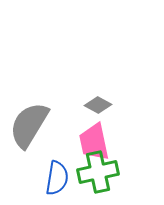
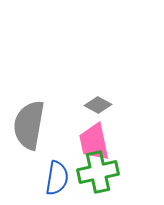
gray semicircle: rotated 21 degrees counterclockwise
